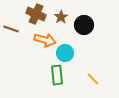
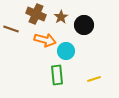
cyan circle: moved 1 px right, 2 px up
yellow line: moved 1 px right; rotated 64 degrees counterclockwise
